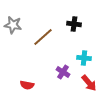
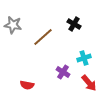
black cross: rotated 24 degrees clockwise
cyan cross: rotated 24 degrees counterclockwise
